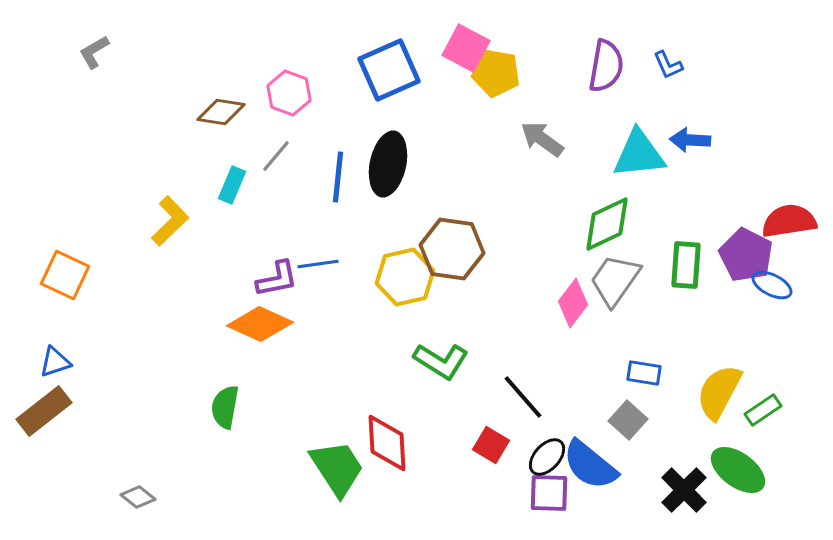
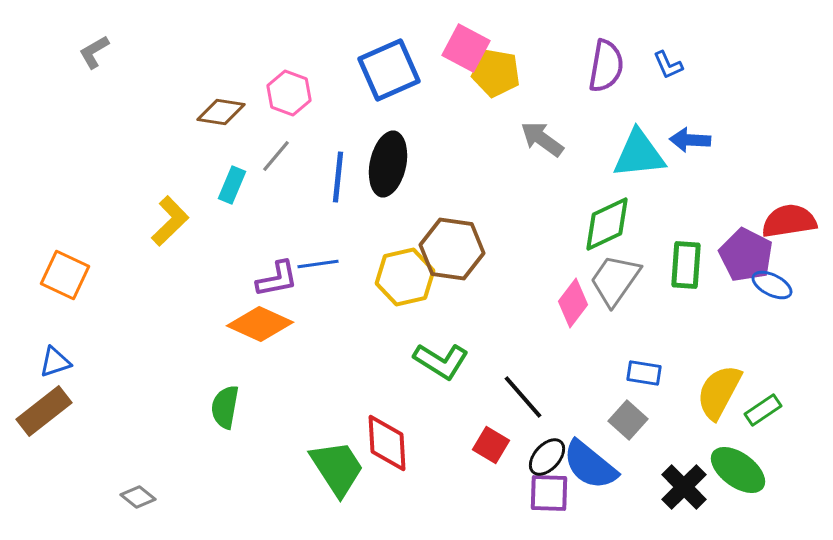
black cross at (684, 490): moved 3 px up
